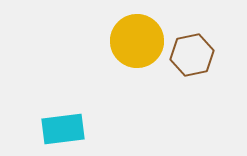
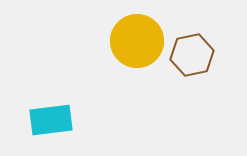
cyan rectangle: moved 12 px left, 9 px up
